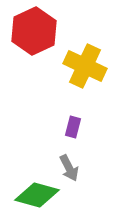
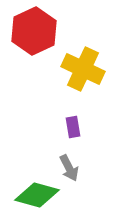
yellow cross: moved 2 px left, 3 px down
purple rectangle: rotated 25 degrees counterclockwise
